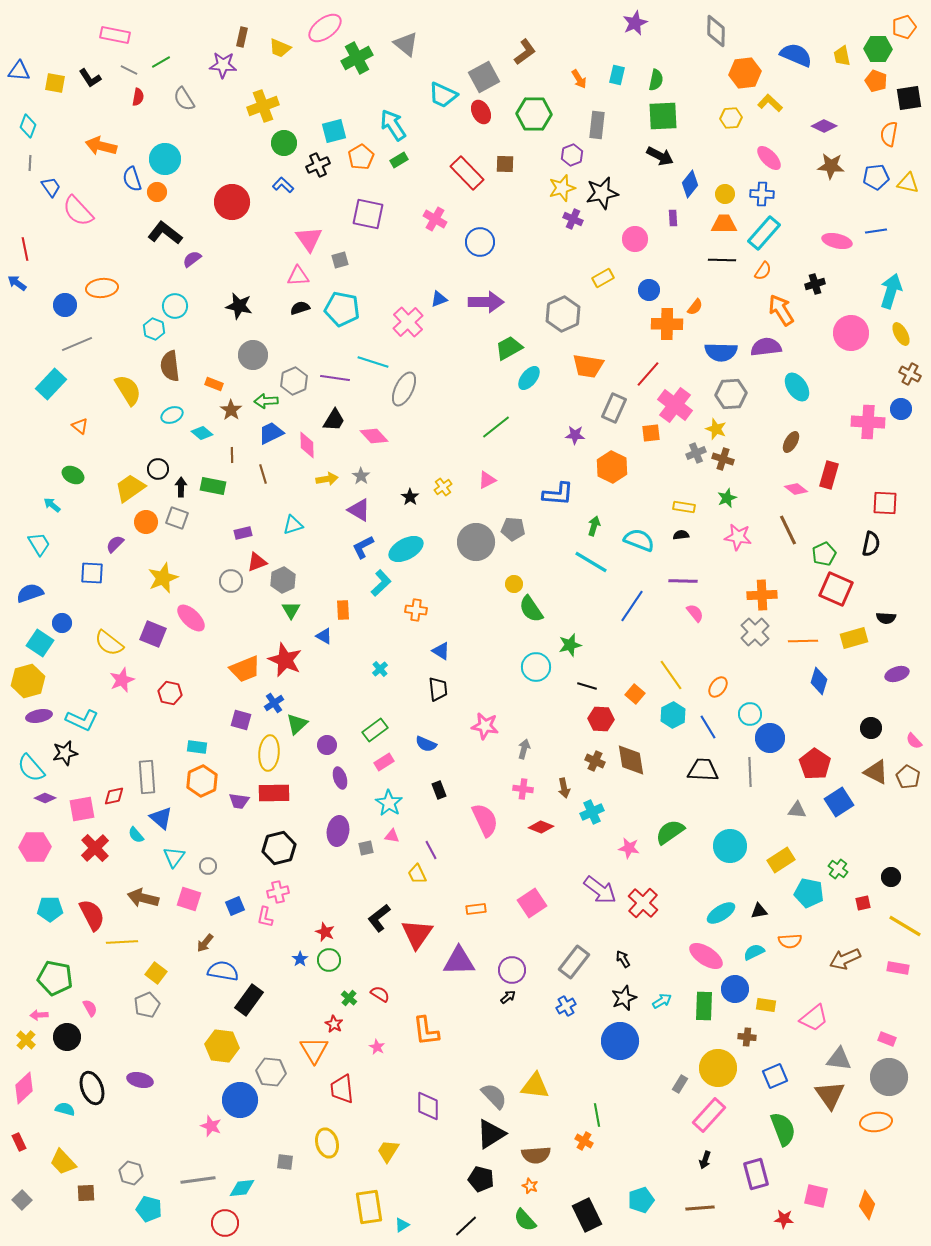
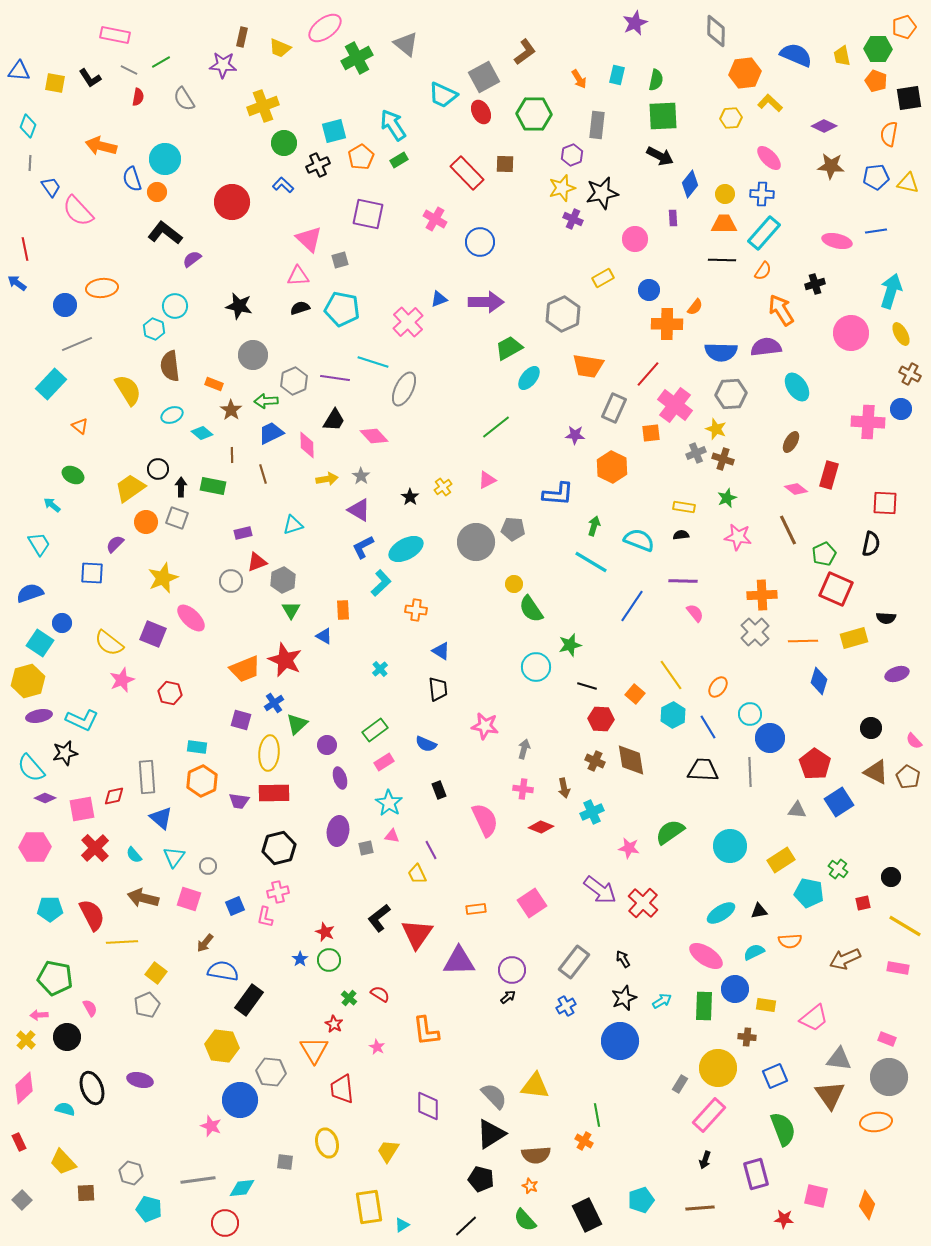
pink triangle at (309, 239): rotated 12 degrees counterclockwise
cyan semicircle at (136, 835): moved 2 px left, 20 px down
